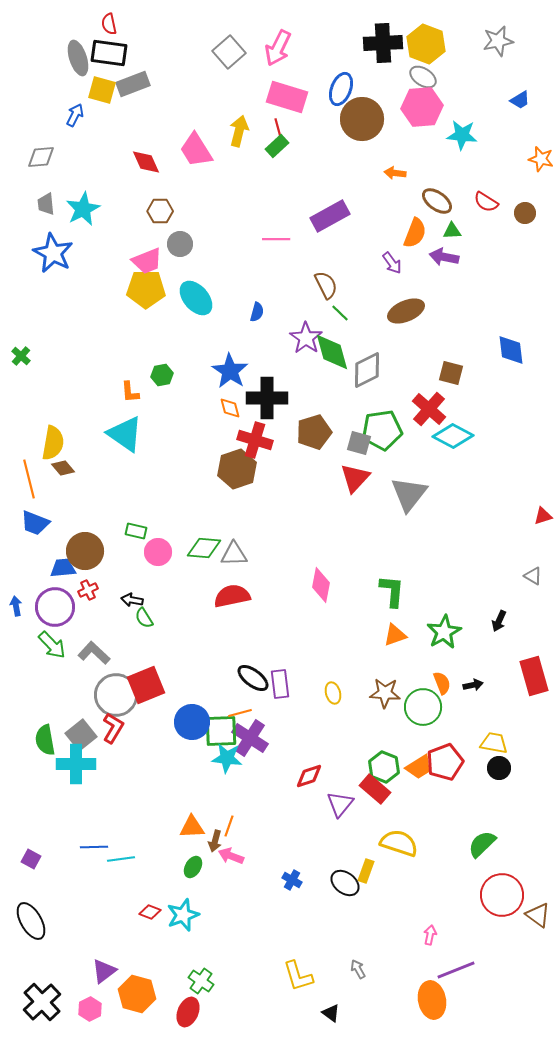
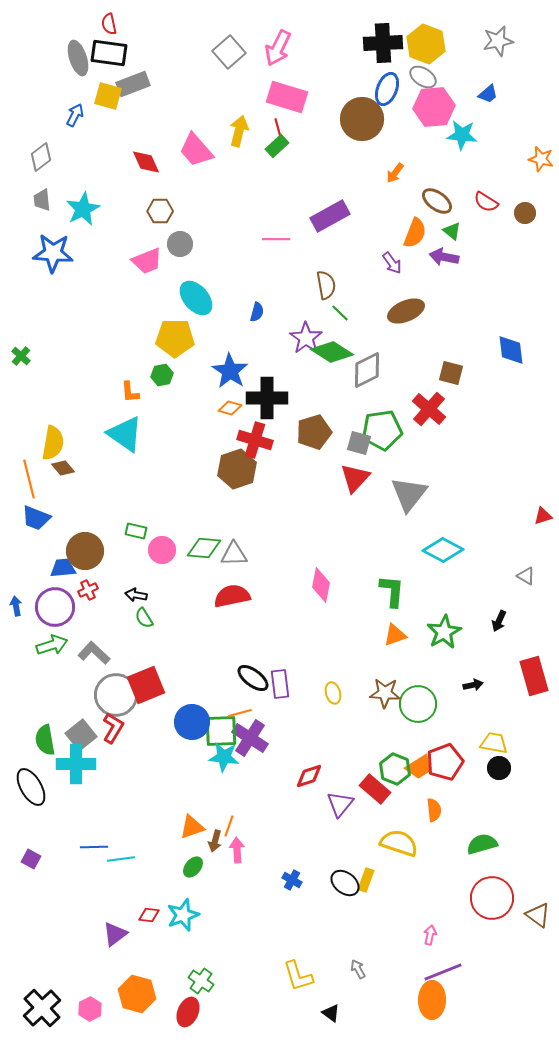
blue ellipse at (341, 89): moved 46 px right
yellow square at (102, 90): moved 6 px right, 6 px down
blue trapezoid at (520, 100): moved 32 px left, 6 px up; rotated 10 degrees counterclockwise
pink hexagon at (422, 107): moved 12 px right
pink trapezoid at (196, 150): rotated 9 degrees counterclockwise
gray diamond at (41, 157): rotated 32 degrees counterclockwise
orange arrow at (395, 173): rotated 60 degrees counterclockwise
gray trapezoid at (46, 204): moved 4 px left, 4 px up
green triangle at (452, 231): rotated 42 degrees clockwise
blue star at (53, 253): rotated 24 degrees counterclockwise
brown semicircle at (326, 285): rotated 16 degrees clockwise
yellow pentagon at (146, 289): moved 29 px right, 49 px down
green diamond at (332, 352): rotated 42 degrees counterclockwise
orange diamond at (230, 408): rotated 60 degrees counterclockwise
cyan diamond at (453, 436): moved 10 px left, 114 px down
blue trapezoid at (35, 523): moved 1 px right, 5 px up
pink circle at (158, 552): moved 4 px right, 2 px up
gray triangle at (533, 576): moved 7 px left
black arrow at (132, 600): moved 4 px right, 5 px up
green arrow at (52, 645): rotated 64 degrees counterclockwise
orange semicircle at (442, 683): moved 8 px left, 127 px down; rotated 15 degrees clockwise
green circle at (423, 707): moved 5 px left, 3 px up
cyan star at (227, 758): moved 3 px left, 1 px up
green hexagon at (384, 767): moved 11 px right, 2 px down
orange triangle at (192, 827): rotated 16 degrees counterclockwise
green semicircle at (482, 844): rotated 28 degrees clockwise
pink arrow at (231, 856): moved 6 px right, 6 px up; rotated 65 degrees clockwise
green ellipse at (193, 867): rotated 10 degrees clockwise
yellow rectangle at (366, 871): moved 9 px down
red circle at (502, 895): moved 10 px left, 3 px down
red diamond at (150, 912): moved 1 px left, 3 px down; rotated 15 degrees counterclockwise
black ellipse at (31, 921): moved 134 px up
purple line at (456, 970): moved 13 px left, 2 px down
purple triangle at (104, 971): moved 11 px right, 37 px up
orange ellipse at (432, 1000): rotated 12 degrees clockwise
black cross at (42, 1002): moved 6 px down
